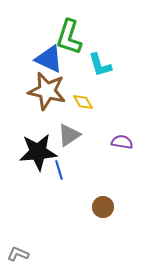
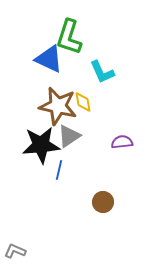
cyan L-shape: moved 2 px right, 7 px down; rotated 8 degrees counterclockwise
brown star: moved 11 px right, 15 px down
yellow diamond: rotated 20 degrees clockwise
gray triangle: moved 1 px down
purple semicircle: rotated 15 degrees counterclockwise
black star: moved 3 px right, 7 px up
blue line: rotated 30 degrees clockwise
brown circle: moved 5 px up
gray L-shape: moved 3 px left, 3 px up
